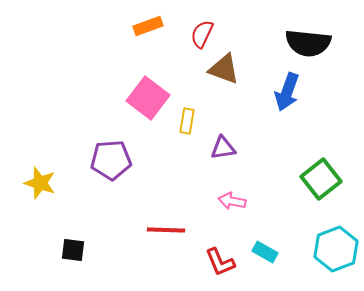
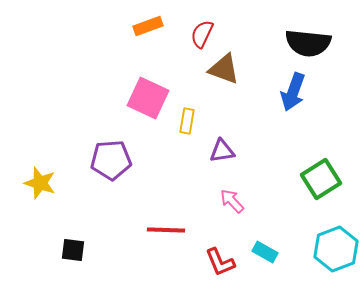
blue arrow: moved 6 px right
pink square: rotated 12 degrees counterclockwise
purple triangle: moved 1 px left, 3 px down
green square: rotated 6 degrees clockwise
pink arrow: rotated 36 degrees clockwise
